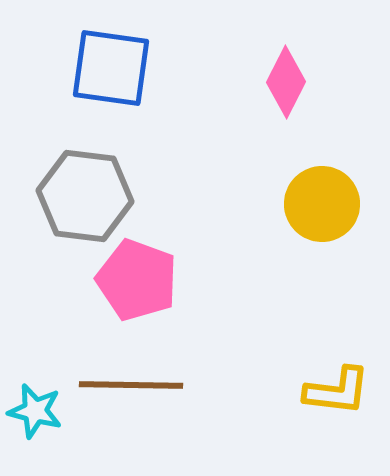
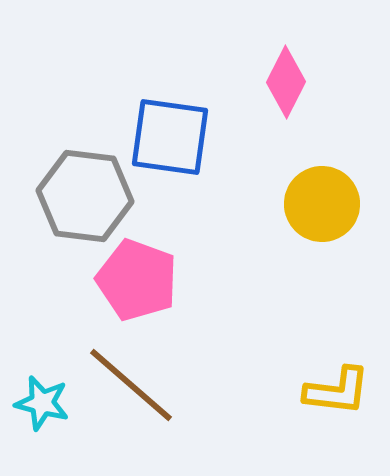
blue square: moved 59 px right, 69 px down
brown line: rotated 40 degrees clockwise
cyan star: moved 7 px right, 8 px up
